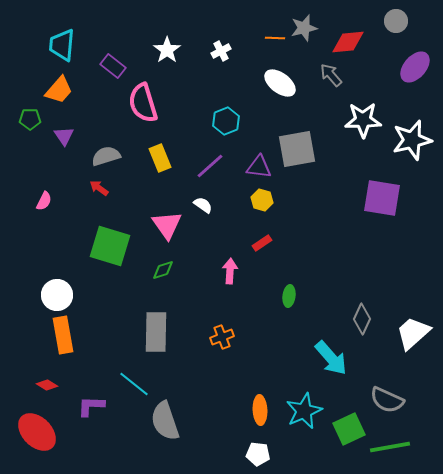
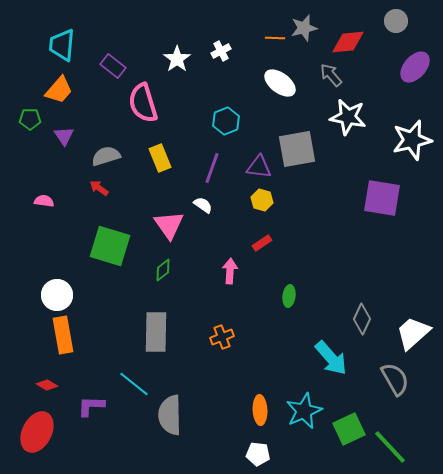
white star at (167, 50): moved 10 px right, 9 px down
white star at (363, 120): moved 15 px left, 3 px up; rotated 12 degrees clockwise
purple line at (210, 166): moved 2 px right, 2 px down; rotated 28 degrees counterclockwise
pink semicircle at (44, 201): rotated 108 degrees counterclockwise
pink triangle at (167, 225): moved 2 px right
green diamond at (163, 270): rotated 20 degrees counterclockwise
gray semicircle at (387, 400): moved 8 px right, 21 px up; rotated 144 degrees counterclockwise
gray semicircle at (165, 421): moved 5 px right, 6 px up; rotated 18 degrees clockwise
red ellipse at (37, 432): rotated 72 degrees clockwise
green line at (390, 447): rotated 57 degrees clockwise
